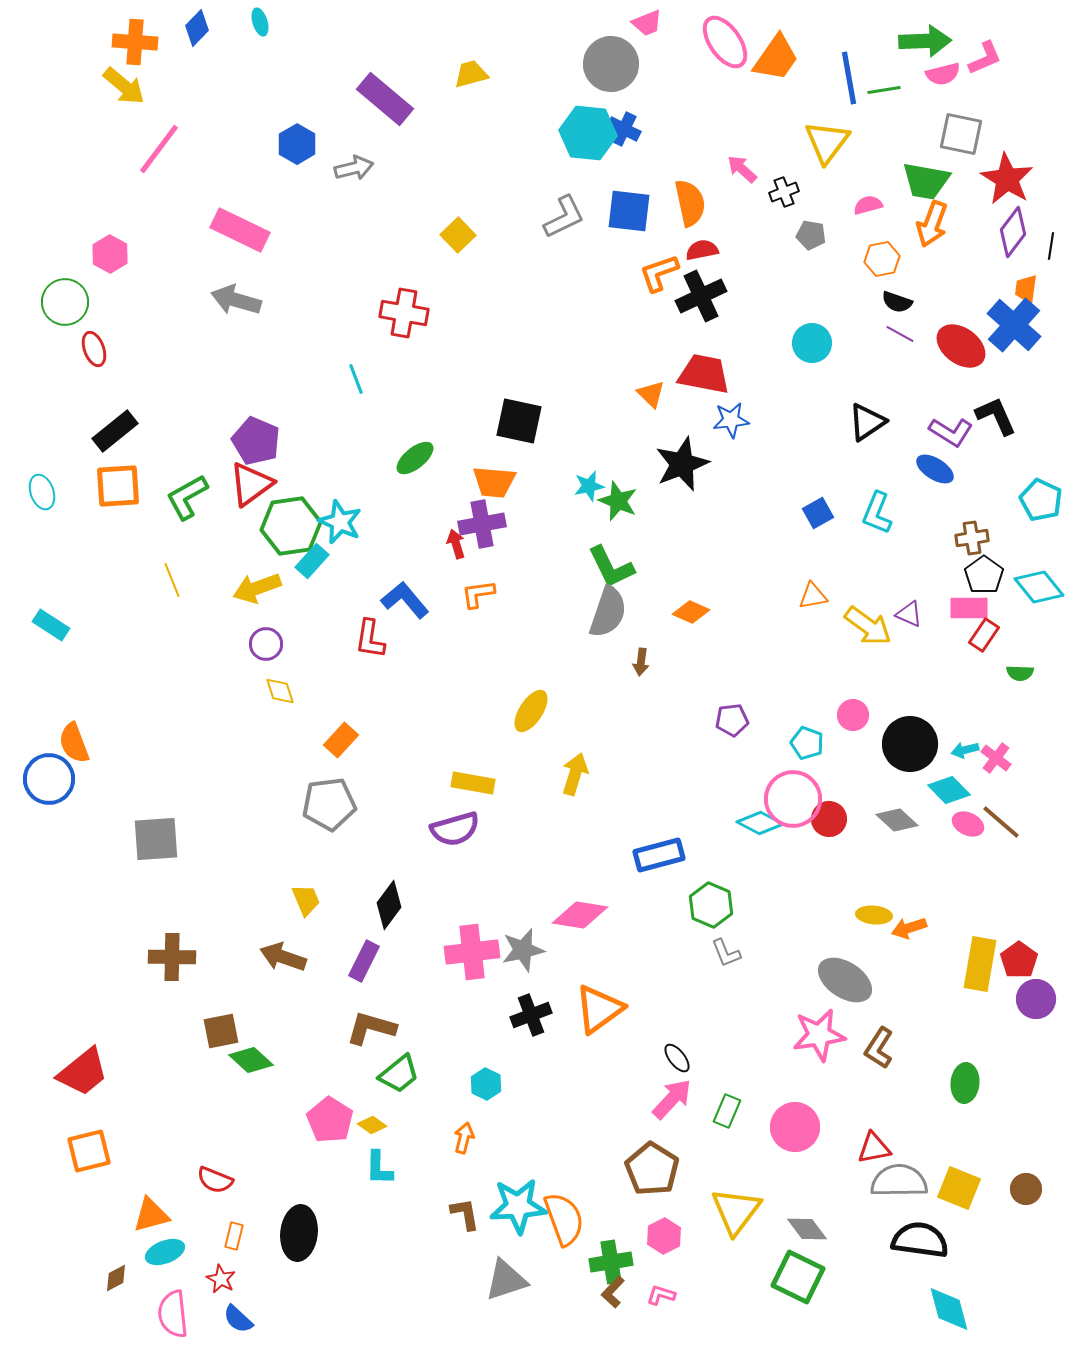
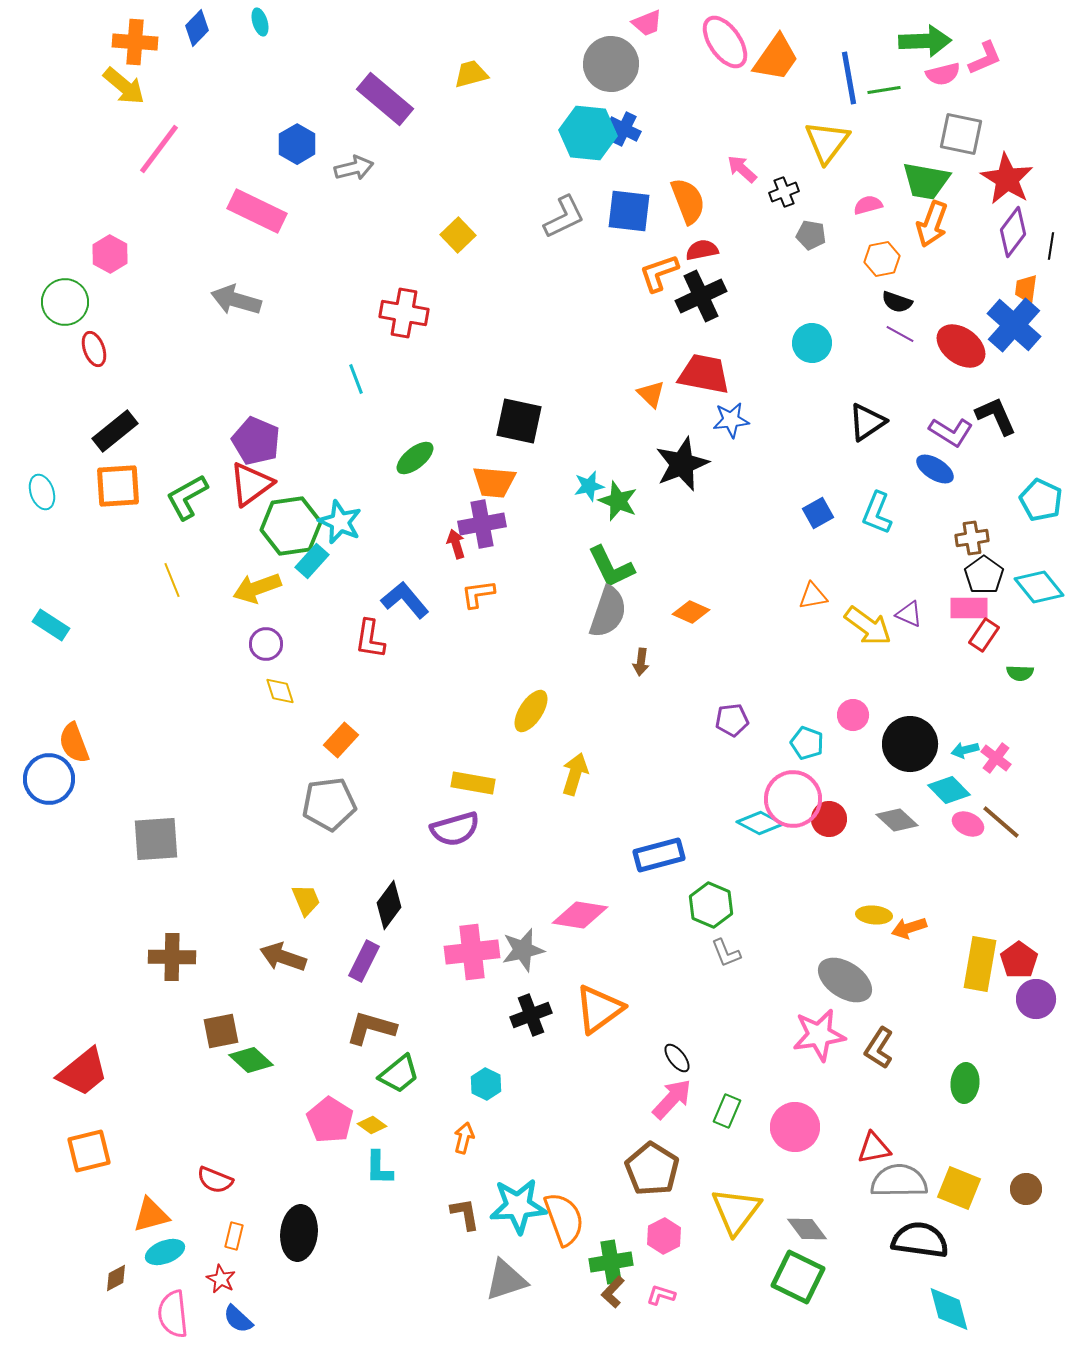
orange semicircle at (690, 203): moved 2 px left, 2 px up; rotated 9 degrees counterclockwise
pink rectangle at (240, 230): moved 17 px right, 19 px up
